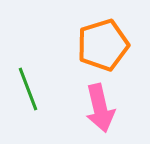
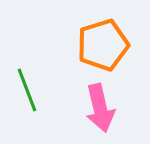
green line: moved 1 px left, 1 px down
